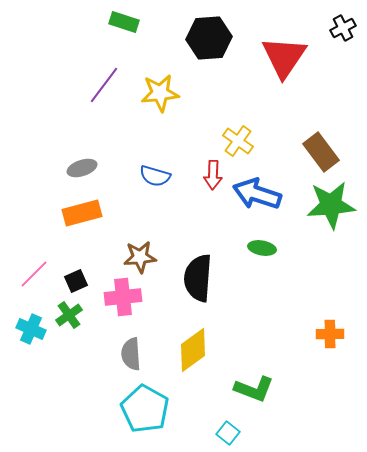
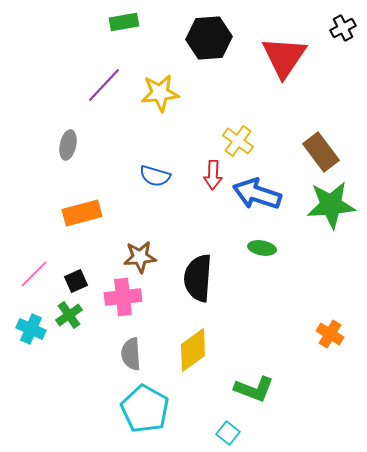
green rectangle: rotated 28 degrees counterclockwise
purple line: rotated 6 degrees clockwise
gray ellipse: moved 14 px left, 23 px up; rotated 60 degrees counterclockwise
orange cross: rotated 32 degrees clockwise
